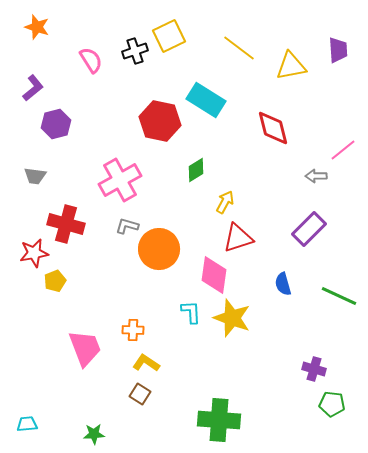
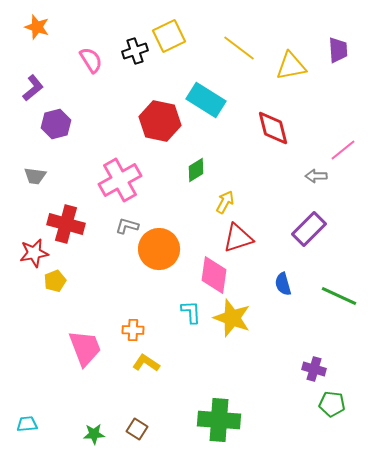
brown square: moved 3 px left, 35 px down
